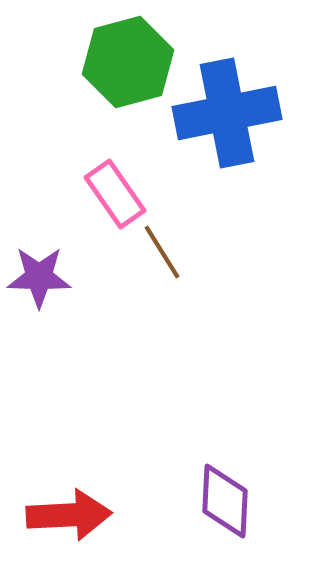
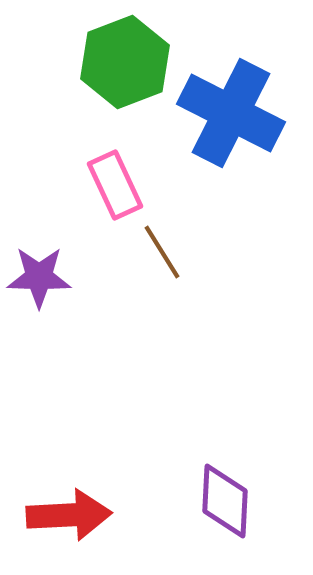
green hexagon: moved 3 px left; rotated 6 degrees counterclockwise
blue cross: moved 4 px right; rotated 38 degrees clockwise
pink rectangle: moved 9 px up; rotated 10 degrees clockwise
